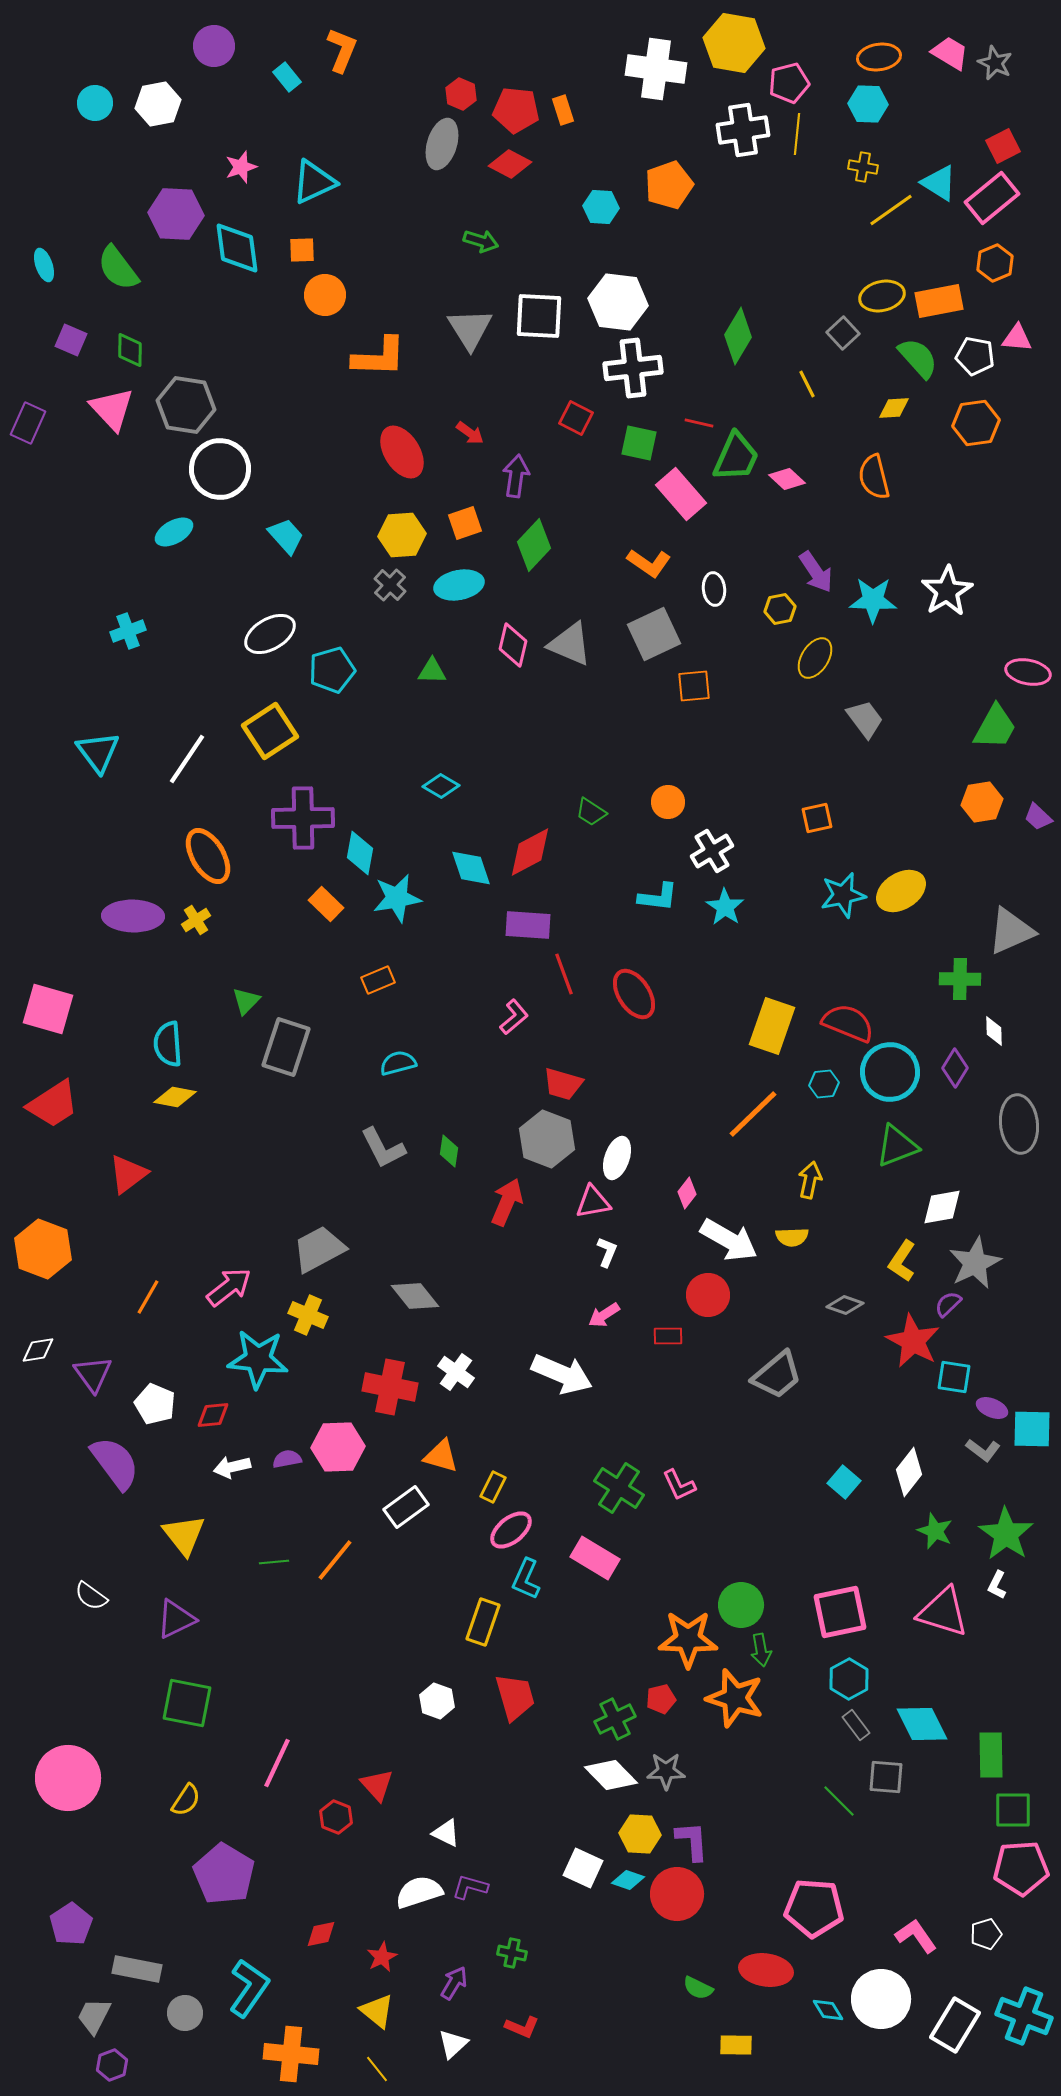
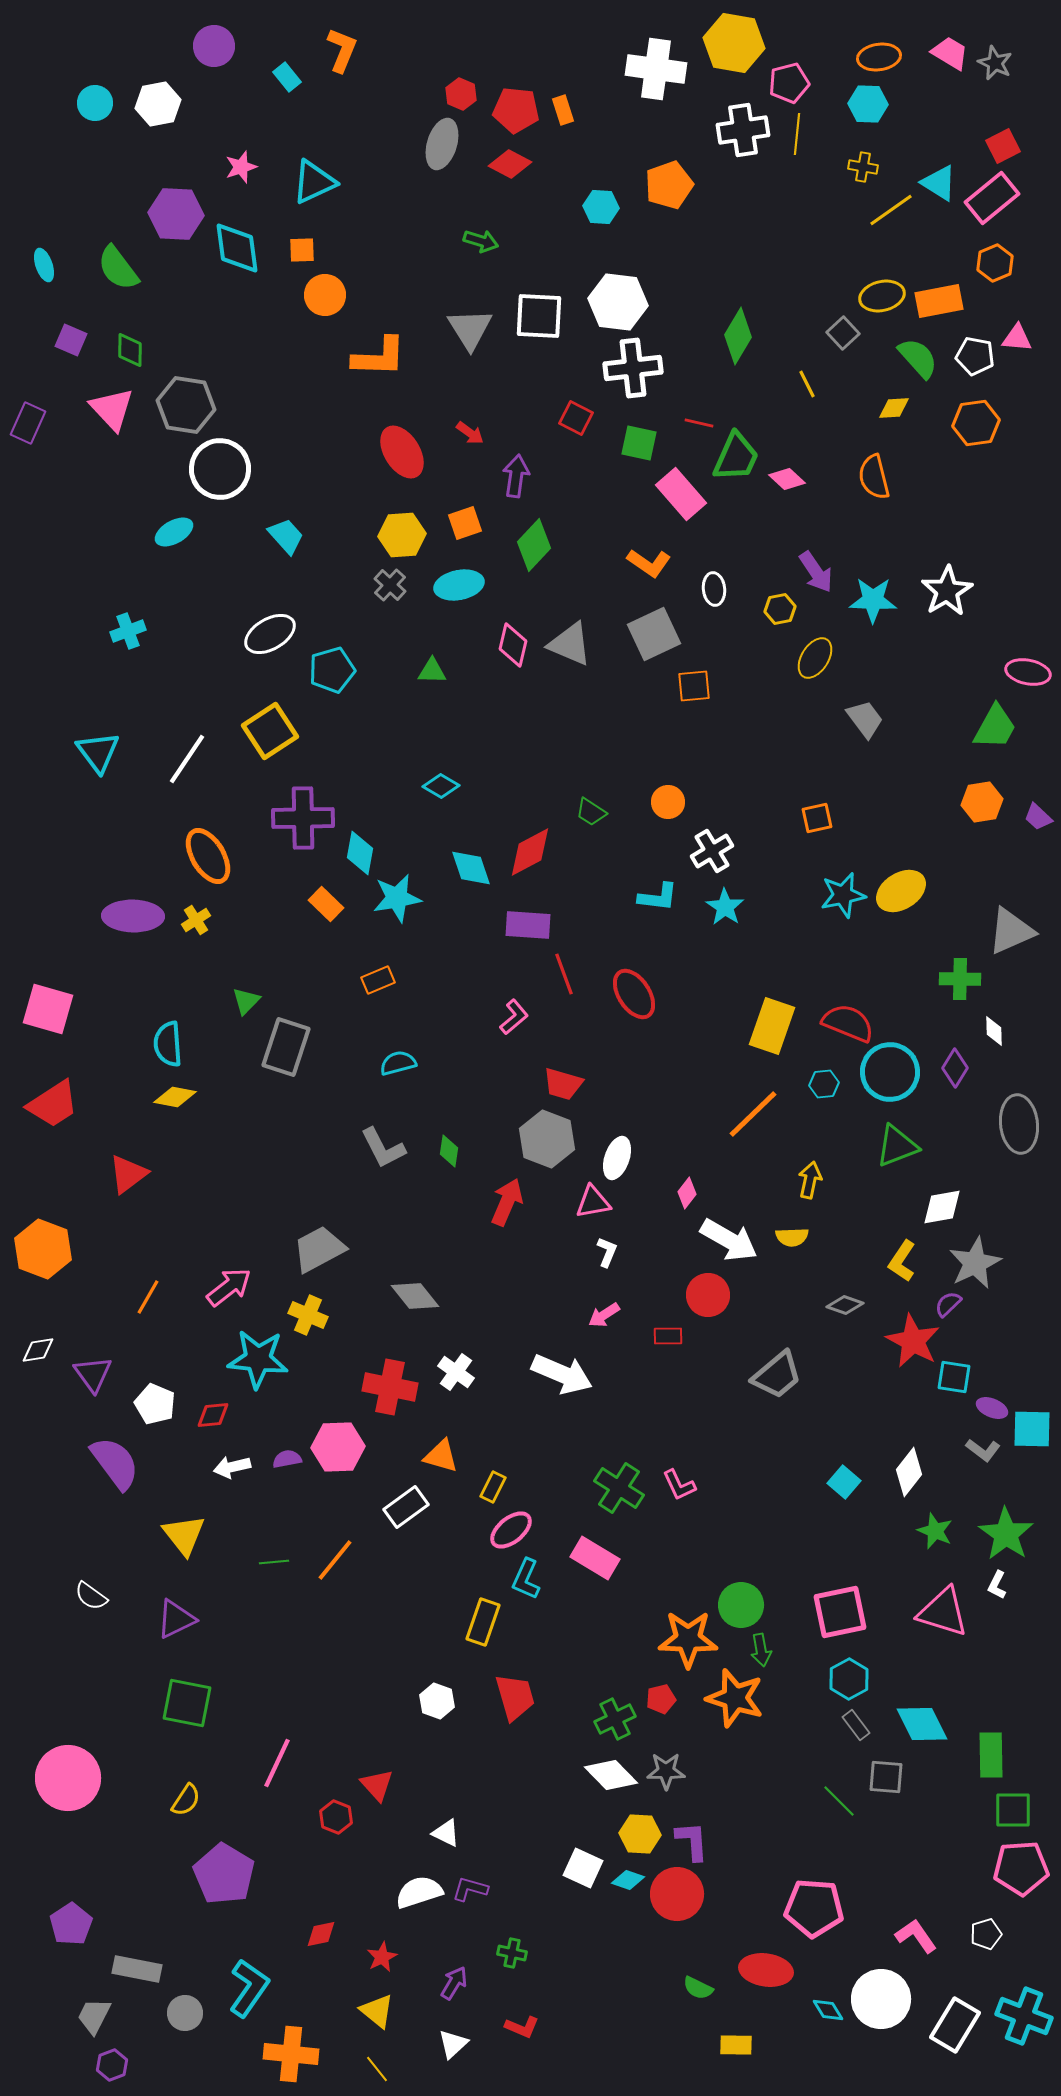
purple L-shape at (470, 1887): moved 2 px down
